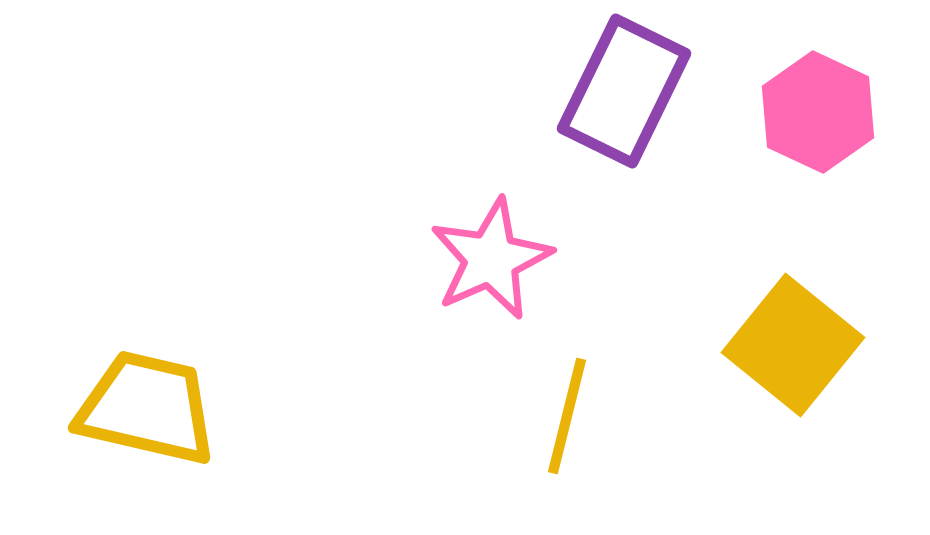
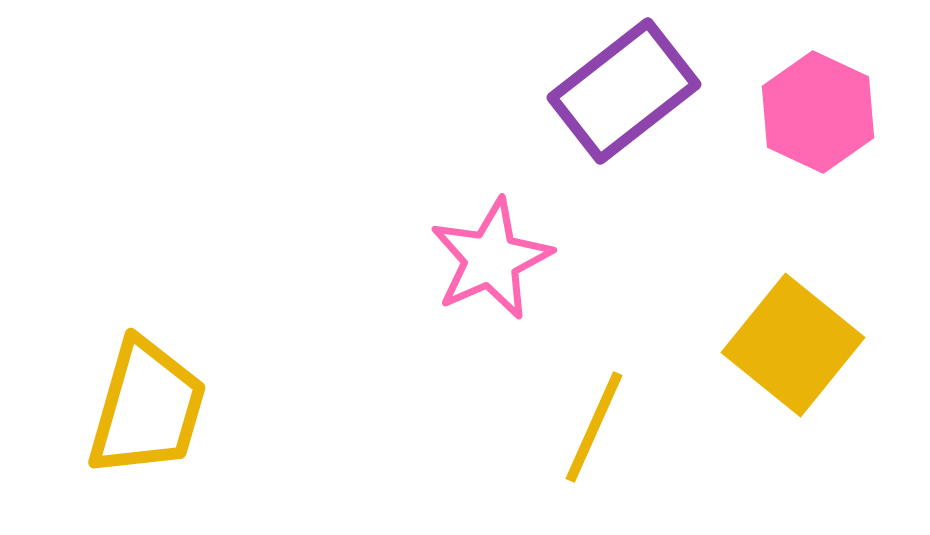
purple rectangle: rotated 26 degrees clockwise
yellow trapezoid: rotated 93 degrees clockwise
yellow line: moved 27 px right, 11 px down; rotated 10 degrees clockwise
